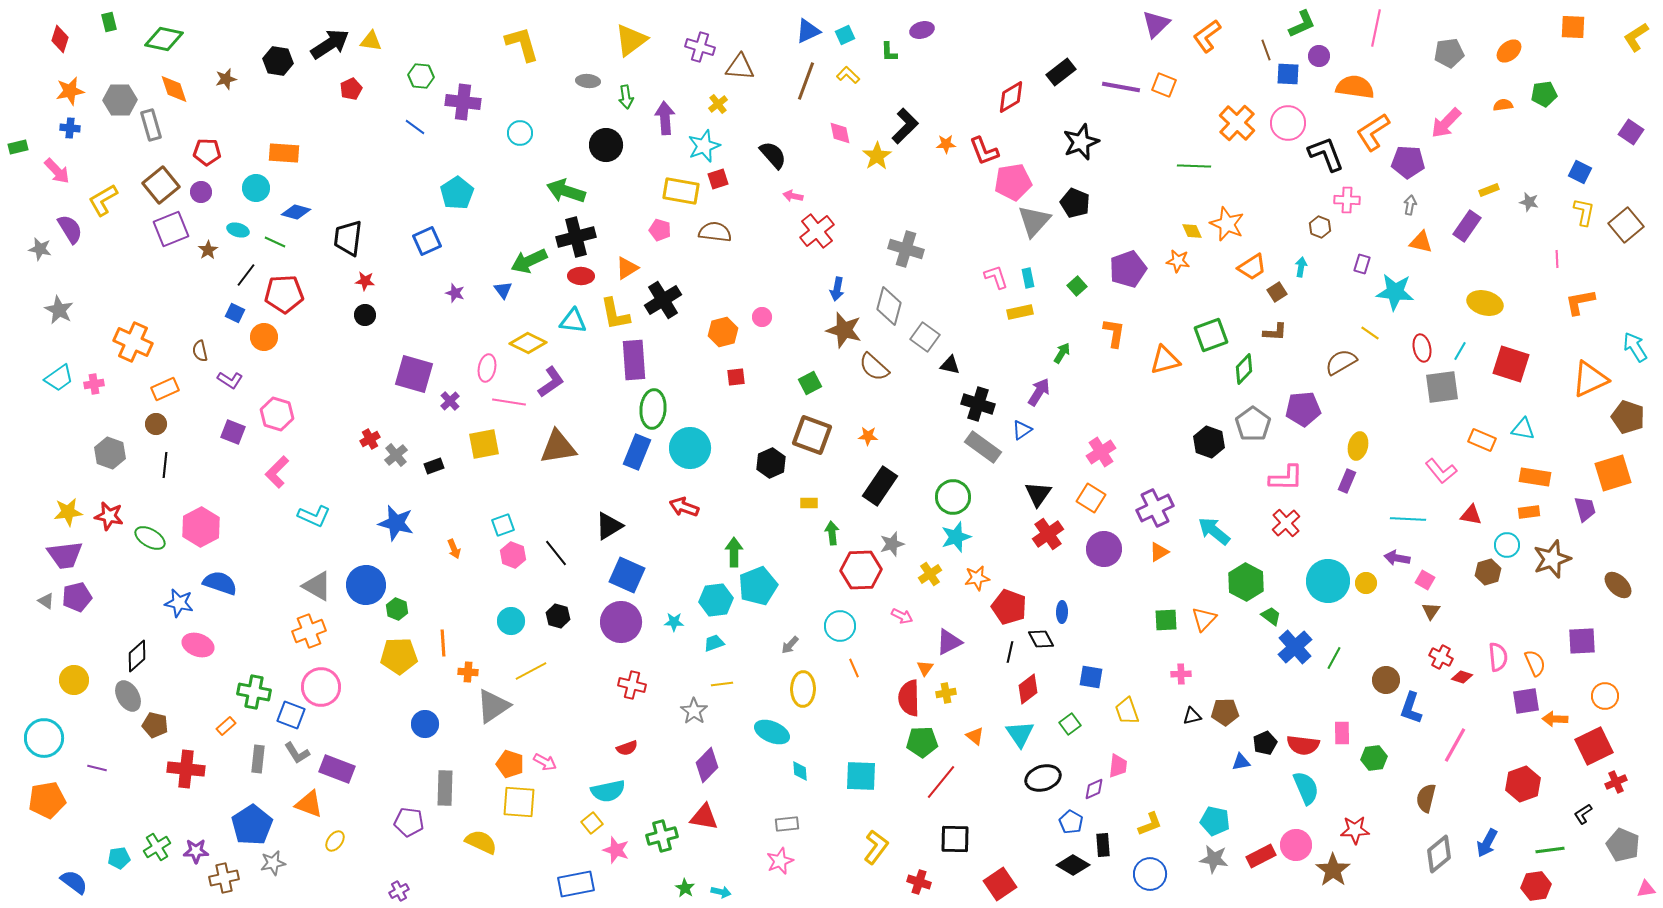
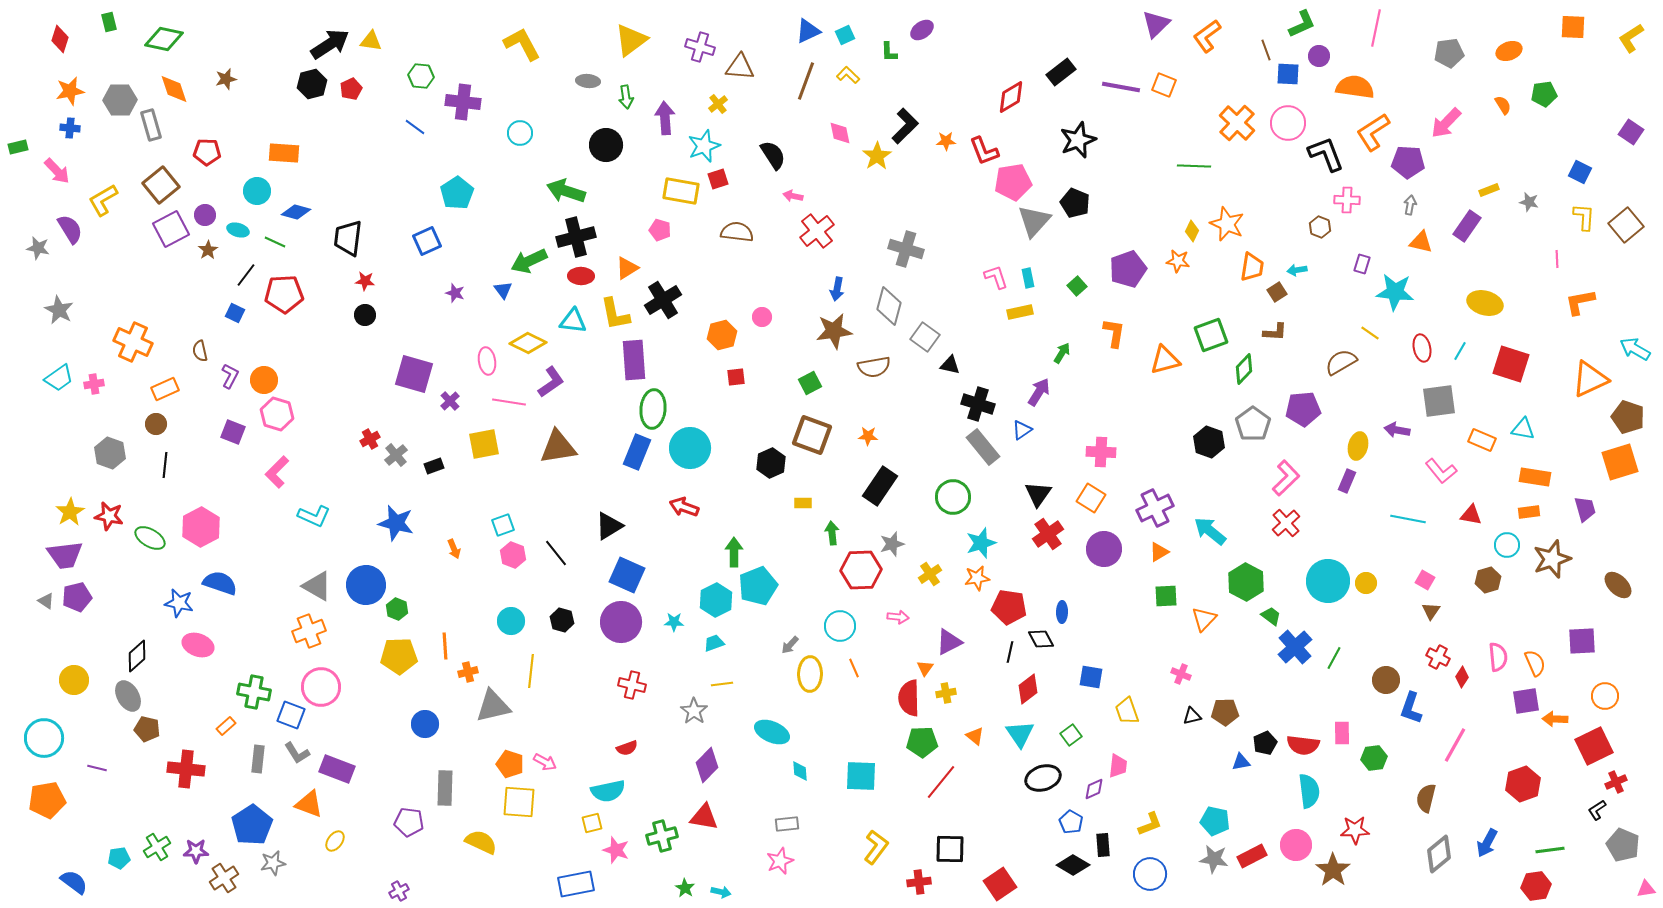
purple ellipse at (922, 30): rotated 20 degrees counterclockwise
yellow L-shape at (1636, 37): moved 5 px left, 1 px down
yellow L-shape at (522, 44): rotated 12 degrees counterclockwise
orange ellipse at (1509, 51): rotated 20 degrees clockwise
black hexagon at (278, 61): moved 34 px right, 23 px down; rotated 24 degrees counterclockwise
orange semicircle at (1503, 105): rotated 66 degrees clockwise
black star at (1081, 142): moved 3 px left, 2 px up
orange star at (946, 144): moved 3 px up
black semicircle at (773, 155): rotated 8 degrees clockwise
cyan circle at (256, 188): moved 1 px right, 3 px down
purple circle at (201, 192): moved 4 px right, 23 px down
yellow L-shape at (1584, 212): moved 5 px down; rotated 8 degrees counterclockwise
purple square at (171, 229): rotated 6 degrees counterclockwise
yellow diamond at (1192, 231): rotated 50 degrees clockwise
brown semicircle at (715, 232): moved 22 px right
gray star at (40, 249): moved 2 px left, 1 px up
orange trapezoid at (1252, 267): rotated 48 degrees counterclockwise
cyan arrow at (1301, 267): moved 4 px left, 3 px down; rotated 108 degrees counterclockwise
brown star at (844, 330): moved 10 px left, 1 px down; rotated 24 degrees counterclockwise
orange hexagon at (723, 332): moved 1 px left, 3 px down
orange circle at (264, 337): moved 43 px down
cyan arrow at (1635, 347): moved 2 px down; rotated 28 degrees counterclockwise
brown semicircle at (874, 367): rotated 52 degrees counterclockwise
pink ellipse at (487, 368): moved 7 px up; rotated 20 degrees counterclockwise
purple L-shape at (230, 380): moved 4 px up; rotated 95 degrees counterclockwise
gray square at (1442, 387): moved 3 px left, 14 px down
gray rectangle at (983, 447): rotated 15 degrees clockwise
pink cross at (1101, 452): rotated 36 degrees clockwise
orange square at (1613, 473): moved 7 px right, 11 px up
pink L-shape at (1286, 478): rotated 45 degrees counterclockwise
yellow rectangle at (809, 503): moved 6 px left
yellow star at (68, 512): moved 2 px right; rotated 24 degrees counterclockwise
cyan line at (1408, 519): rotated 8 degrees clockwise
cyan arrow at (1214, 531): moved 4 px left
cyan star at (956, 537): moved 25 px right, 6 px down
purple arrow at (1397, 558): moved 128 px up
brown hexagon at (1488, 572): moved 8 px down
cyan hexagon at (716, 600): rotated 20 degrees counterclockwise
red pentagon at (1009, 607): rotated 12 degrees counterclockwise
black hexagon at (558, 616): moved 4 px right, 4 px down
pink arrow at (902, 616): moved 4 px left, 1 px down; rotated 20 degrees counterclockwise
green square at (1166, 620): moved 24 px up
orange line at (443, 643): moved 2 px right, 3 px down
red cross at (1441, 657): moved 3 px left
yellow line at (531, 671): rotated 56 degrees counterclockwise
orange cross at (468, 672): rotated 18 degrees counterclockwise
pink cross at (1181, 674): rotated 24 degrees clockwise
red diamond at (1462, 677): rotated 75 degrees counterclockwise
yellow ellipse at (803, 689): moved 7 px right, 15 px up
gray triangle at (493, 706): rotated 21 degrees clockwise
green square at (1070, 724): moved 1 px right, 11 px down
brown pentagon at (155, 725): moved 8 px left, 4 px down
cyan semicircle at (1306, 788): moved 3 px right, 3 px down; rotated 16 degrees clockwise
black L-shape at (1583, 814): moved 14 px right, 4 px up
yellow square at (592, 823): rotated 25 degrees clockwise
black square at (955, 839): moved 5 px left, 10 px down
red rectangle at (1261, 856): moved 9 px left
brown cross at (224, 878): rotated 20 degrees counterclockwise
red cross at (919, 882): rotated 25 degrees counterclockwise
